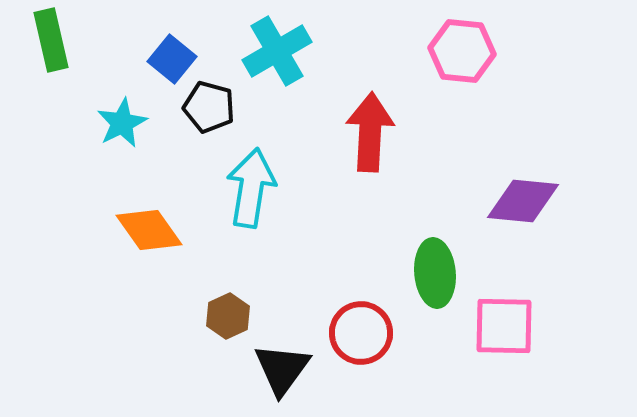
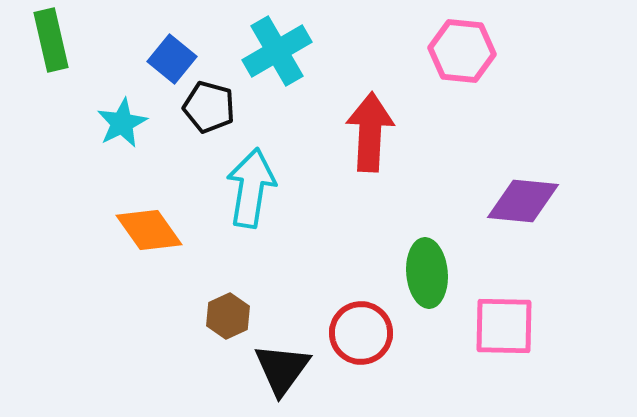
green ellipse: moved 8 px left
